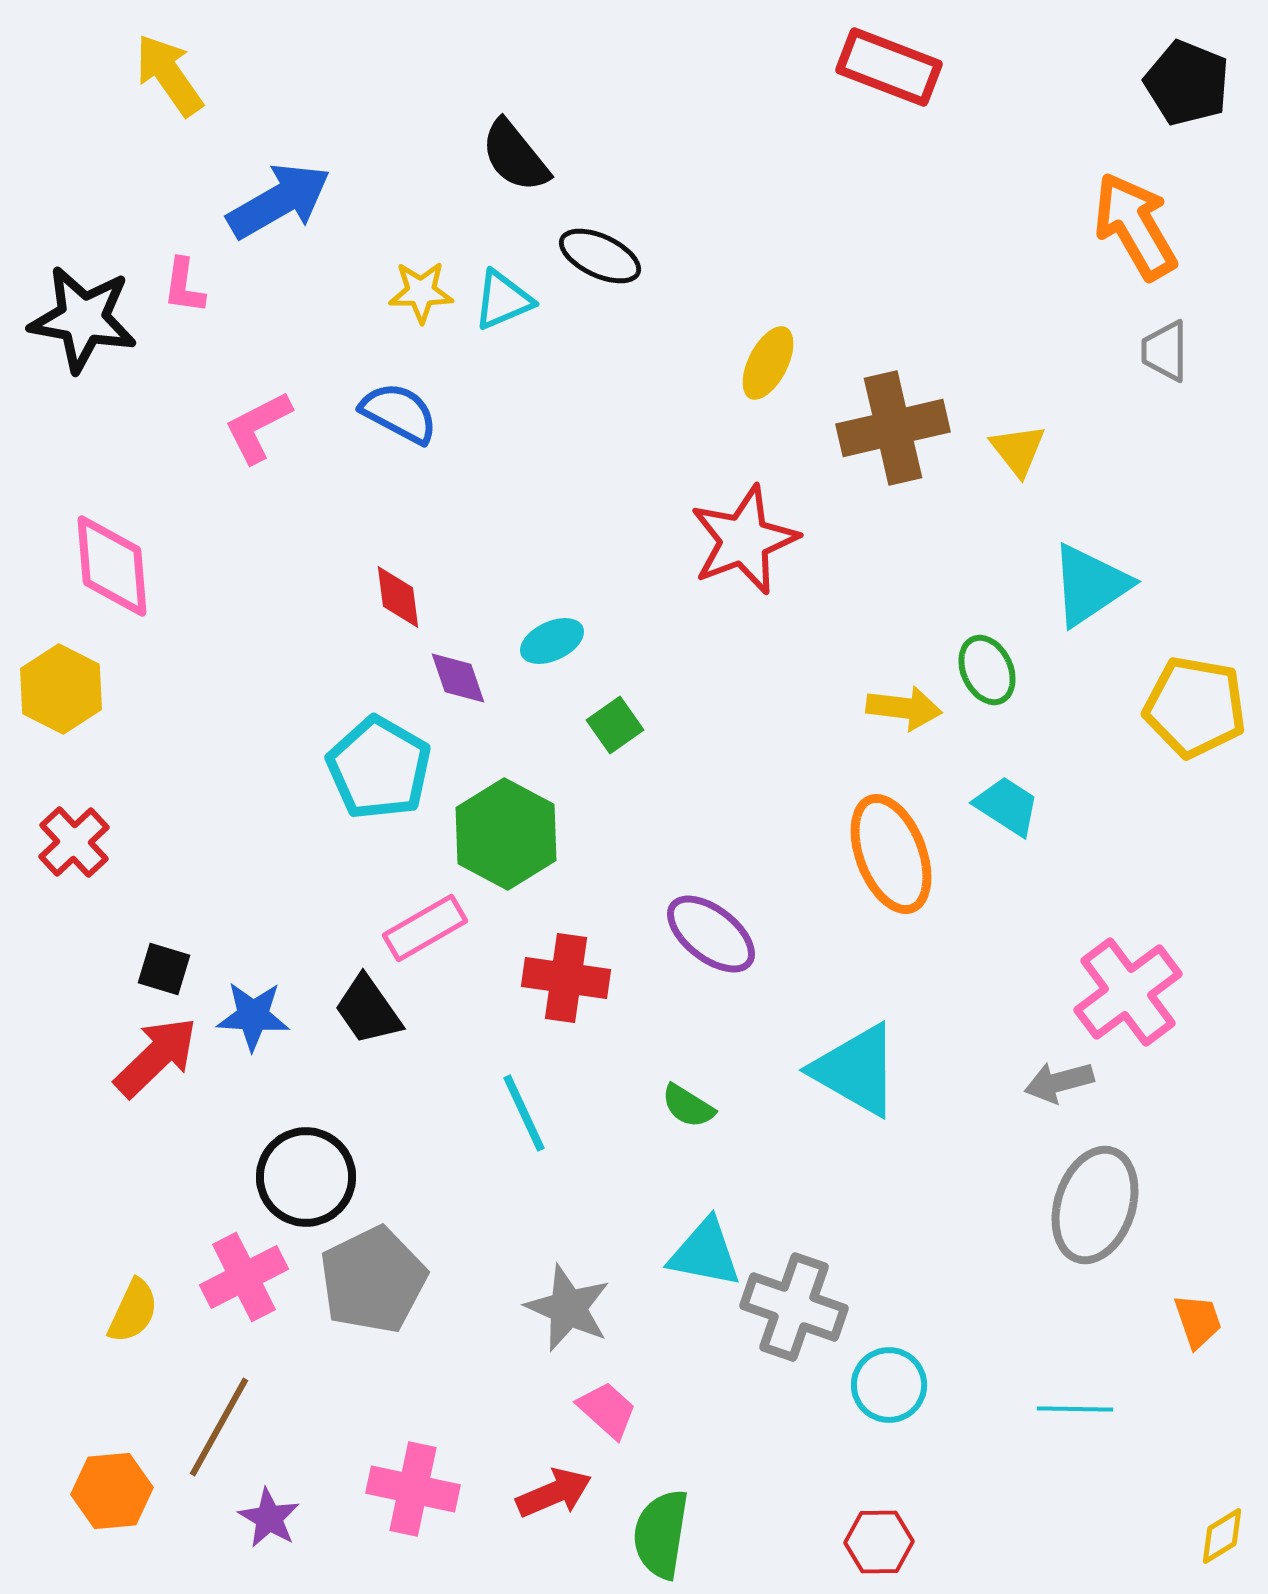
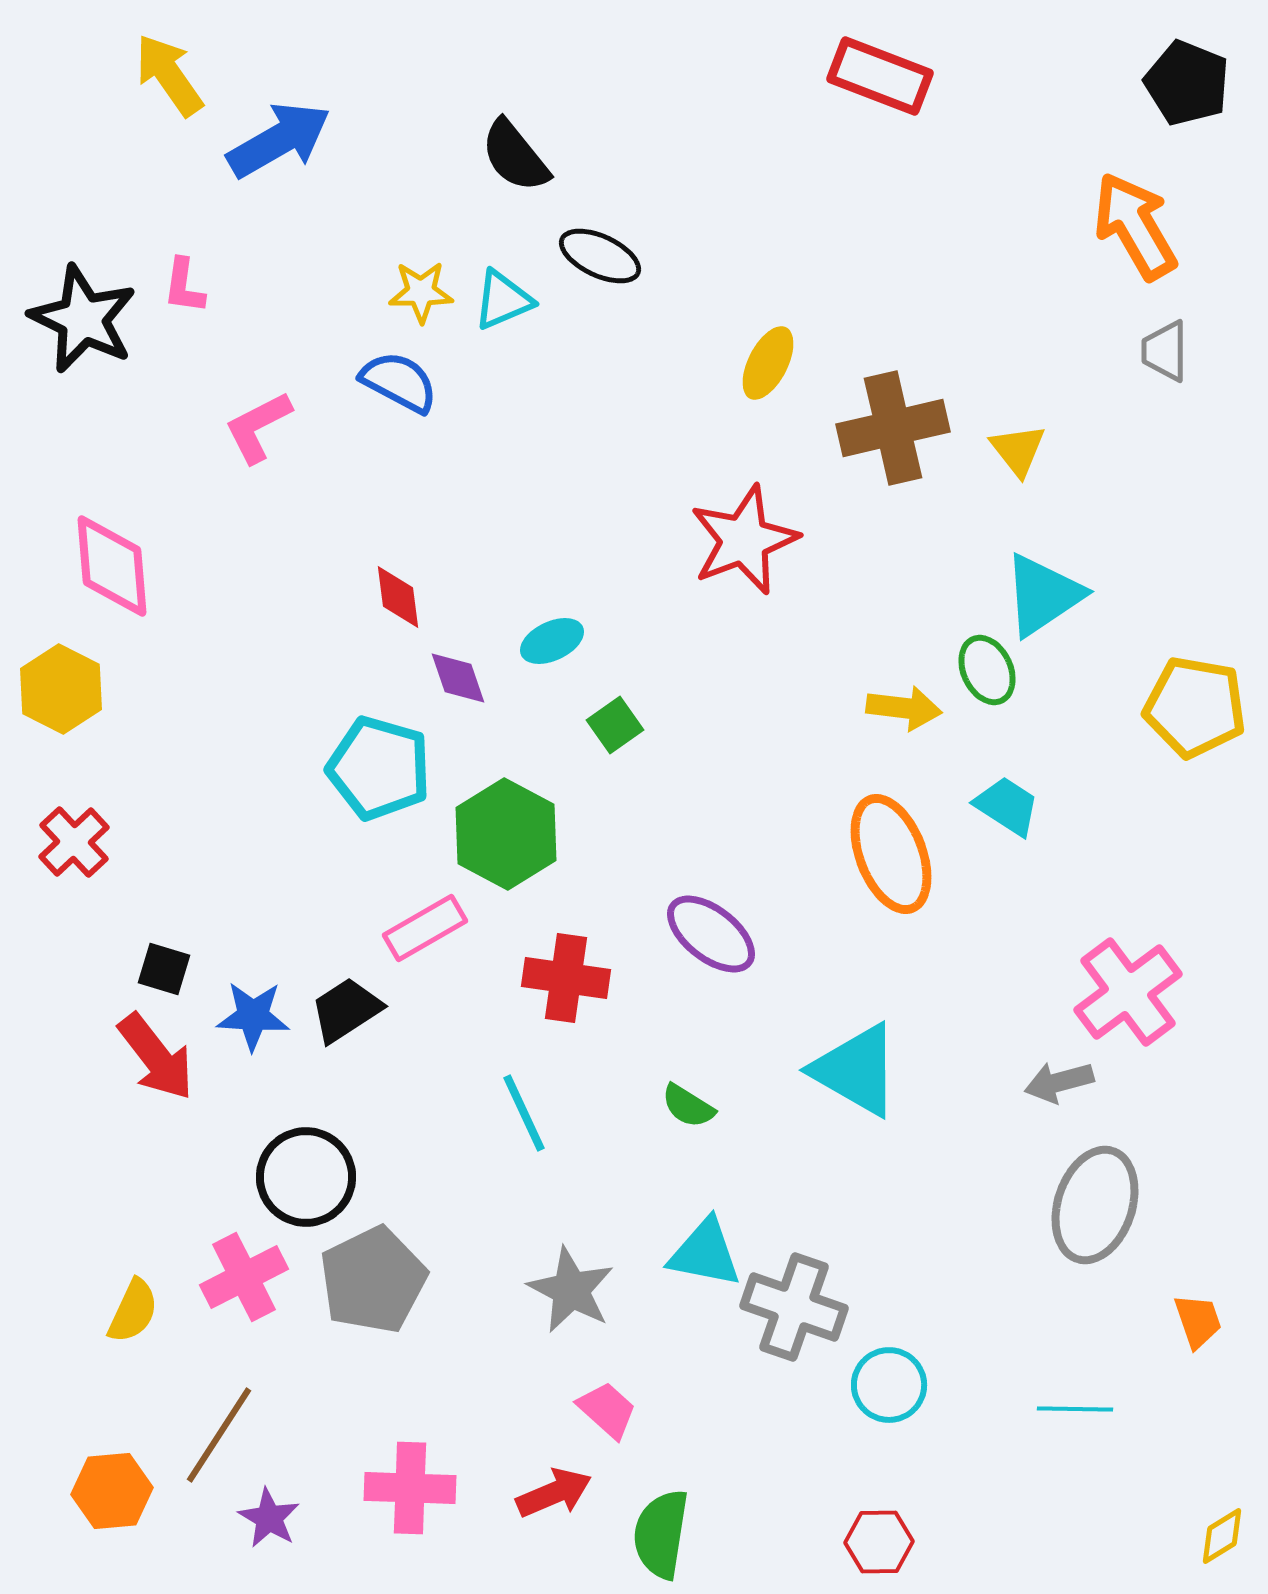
red rectangle at (889, 67): moved 9 px left, 9 px down
blue arrow at (279, 201): moved 61 px up
black star at (83, 319): rotated 16 degrees clockwise
blue semicircle at (399, 413): moved 31 px up
cyan triangle at (1090, 585): moved 47 px left, 10 px down
cyan pentagon at (379, 768): rotated 14 degrees counterclockwise
black trapezoid at (368, 1010): moved 22 px left; rotated 92 degrees clockwise
red arrow at (156, 1057): rotated 96 degrees clockwise
gray star at (568, 1308): moved 3 px right, 18 px up; rotated 4 degrees clockwise
brown line at (219, 1427): moved 8 px down; rotated 4 degrees clockwise
pink cross at (413, 1489): moved 3 px left, 1 px up; rotated 10 degrees counterclockwise
